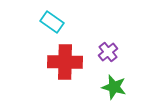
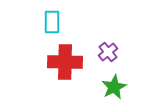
cyan rectangle: rotated 55 degrees clockwise
green star: rotated 30 degrees clockwise
